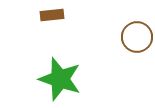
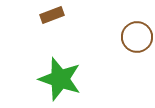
brown rectangle: rotated 15 degrees counterclockwise
